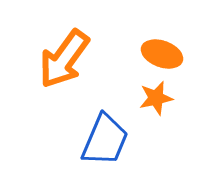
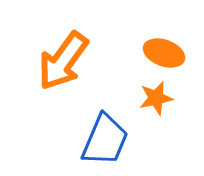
orange ellipse: moved 2 px right, 1 px up
orange arrow: moved 1 px left, 2 px down
